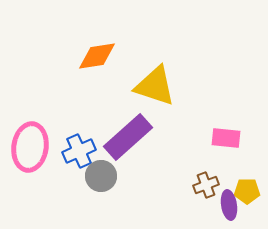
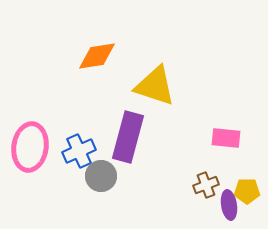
purple rectangle: rotated 33 degrees counterclockwise
